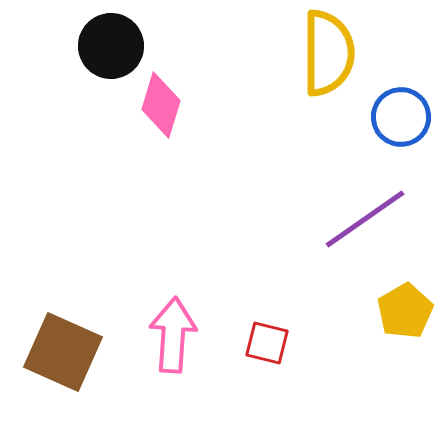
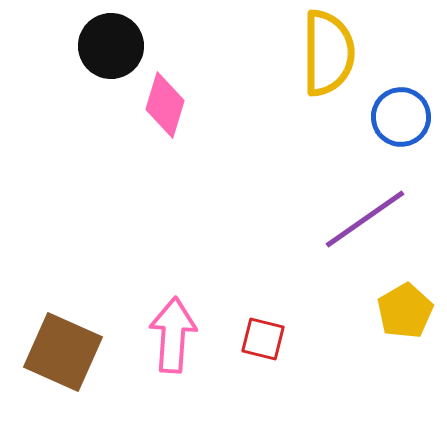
pink diamond: moved 4 px right
red square: moved 4 px left, 4 px up
